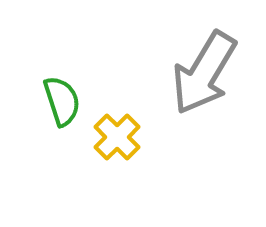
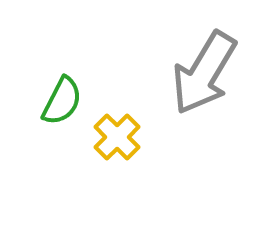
green semicircle: rotated 45 degrees clockwise
